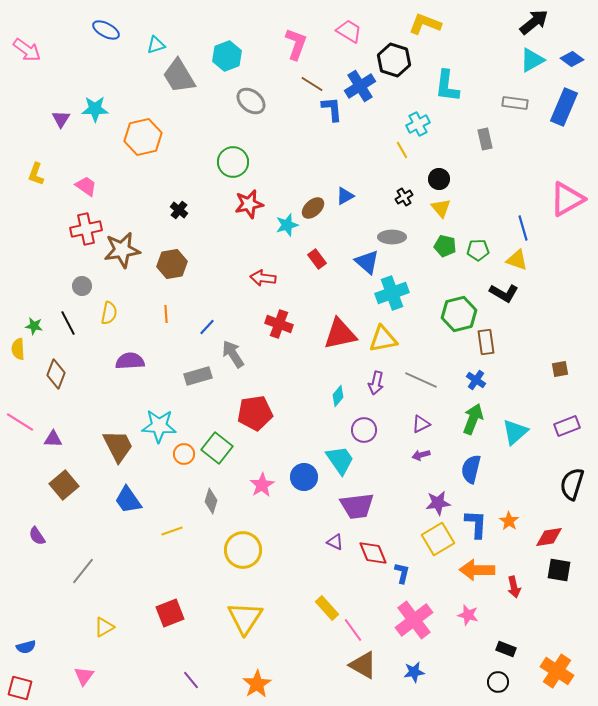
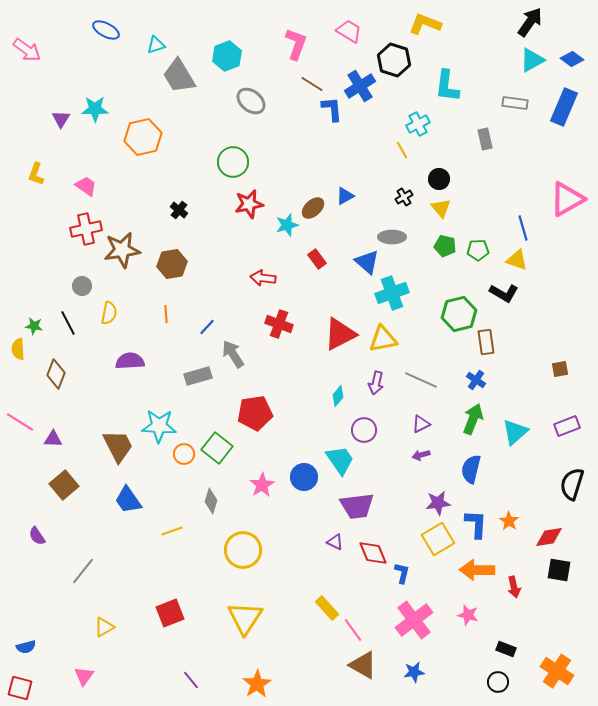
black arrow at (534, 22): moved 4 px left; rotated 16 degrees counterclockwise
red triangle at (340, 334): rotated 15 degrees counterclockwise
